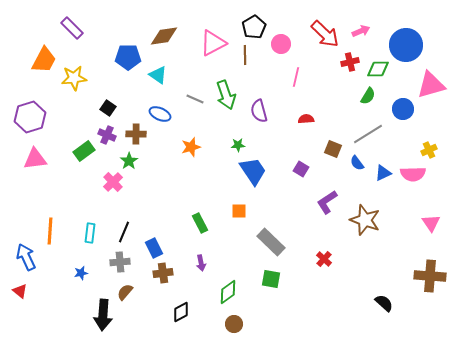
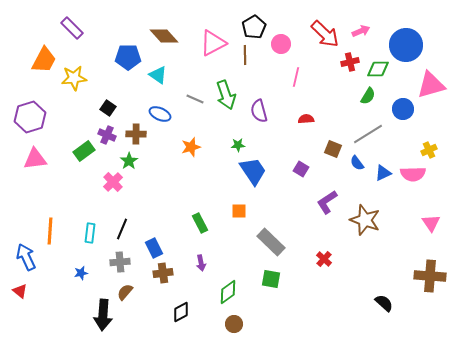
brown diamond at (164, 36): rotated 56 degrees clockwise
black line at (124, 232): moved 2 px left, 3 px up
